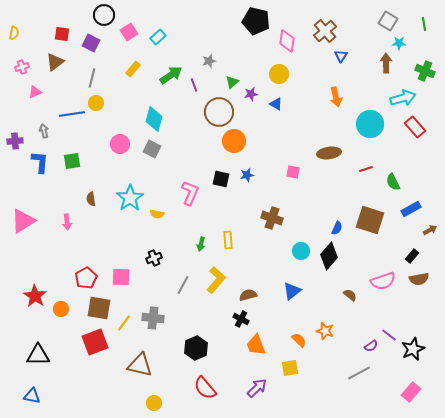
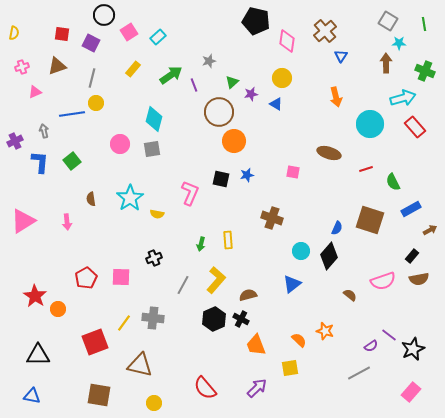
brown triangle at (55, 62): moved 2 px right, 4 px down; rotated 18 degrees clockwise
yellow circle at (279, 74): moved 3 px right, 4 px down
purple cross at (15, 141): rotated 21 degrees counterclockwise
gray square at (152, 149): rotated 36 degrees counterclockwise
brown ellipse at (329, 153): rotated 25 degrees clockwise
green square at (72, 161): rotated 30 degrees counterclockwise
blue triangle at (292, 291): moved 7 px up
brown square at (99, 308): moved 87 px down
orange circle at (61, 309): moved 3 px left
black hexagon at (196, 348): moved 18 px right, 29 px up
